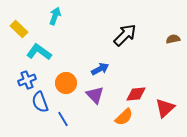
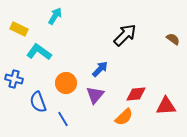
cyan arrow: rotated 12 degrees clockwise
yellow rectangle: rotated 18 degrees counterclockwise
brown semicircle: rotated 48 degrees clockwise
blue arrow: rotated 18 degrees counterclockwise
blue cross: moved 13 px left, 1 px up; rotated 36 degrees clockwise
purple triangle: rotated 24 degrees clockwise
blue semicircle: moved 2 px left
red triangle: moved 1 px right, 2 px up; rotated 40 degrees clockwise
